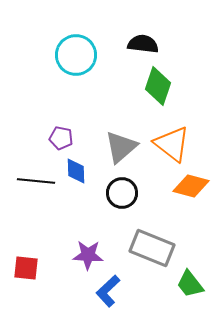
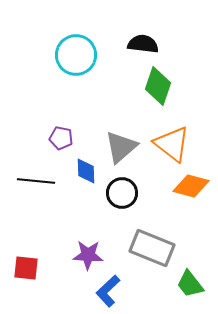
blue diamond: moved 10 px right
